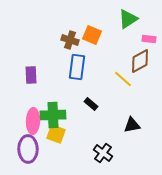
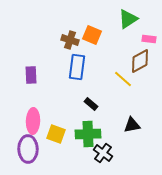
green cross: moved 35 px right, 19 px down
